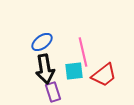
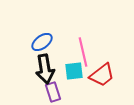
red trapezoid: moved 2 px left
